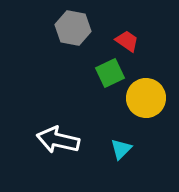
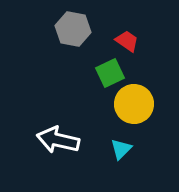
gray hexagon: moved 1 px down
yellow circle: moved 12 px left, 6 px down
